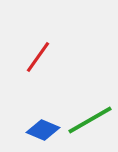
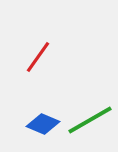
blue diamond: moved 6 px up
